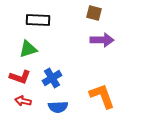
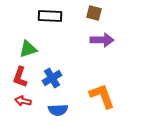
black rectangle: moved 12 px right, 4 px up
red L-shape: rotated 90 degrees clockwise
blue semicircle: moved 3 px down
